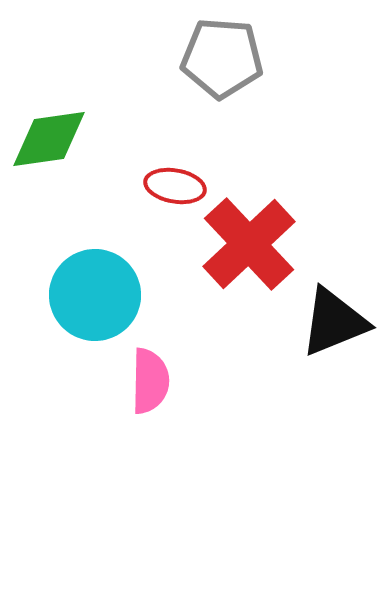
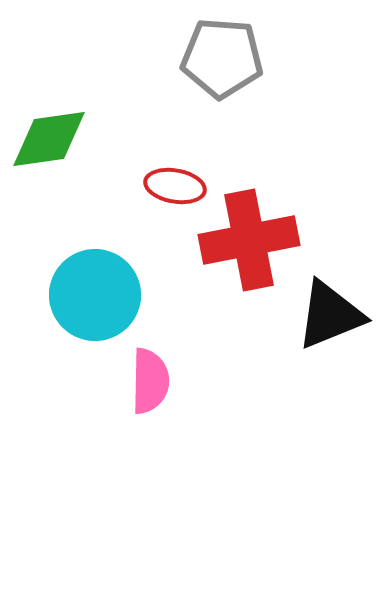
red cross: moved 4 px up; rotated 32 degrees clockwise
black triangle: moved 4 px left, 7 px up
